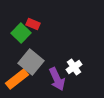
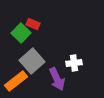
gray square: moved 1 px right, 1 px up; rotated 10 degrees clockwise
white cross: moved 4 px up; rotated 28 degrees clockwise
orange rectangle: moved 1 px left, 2 px down
